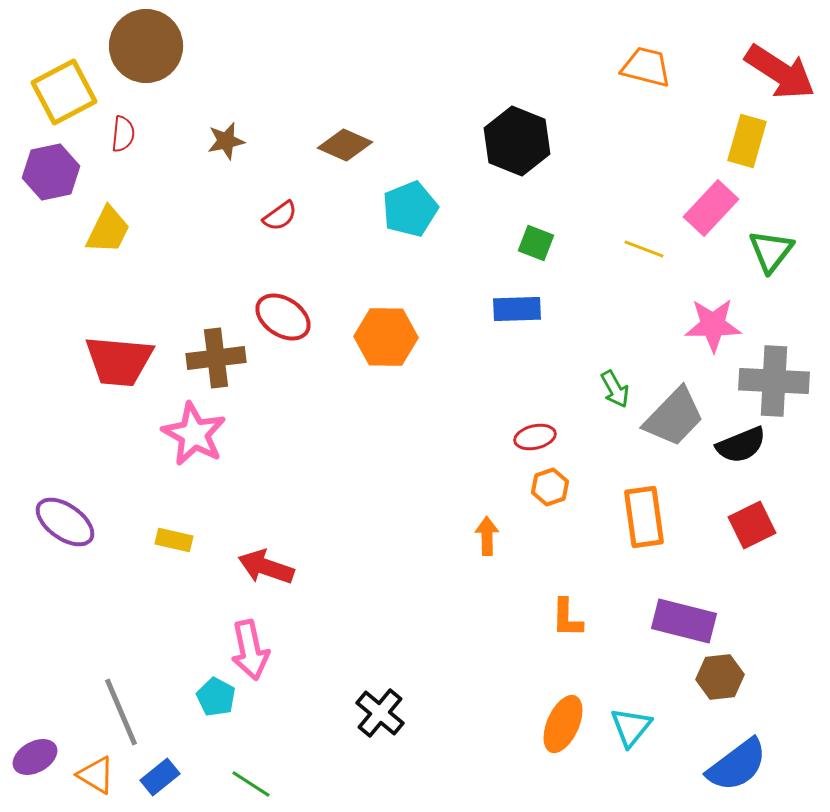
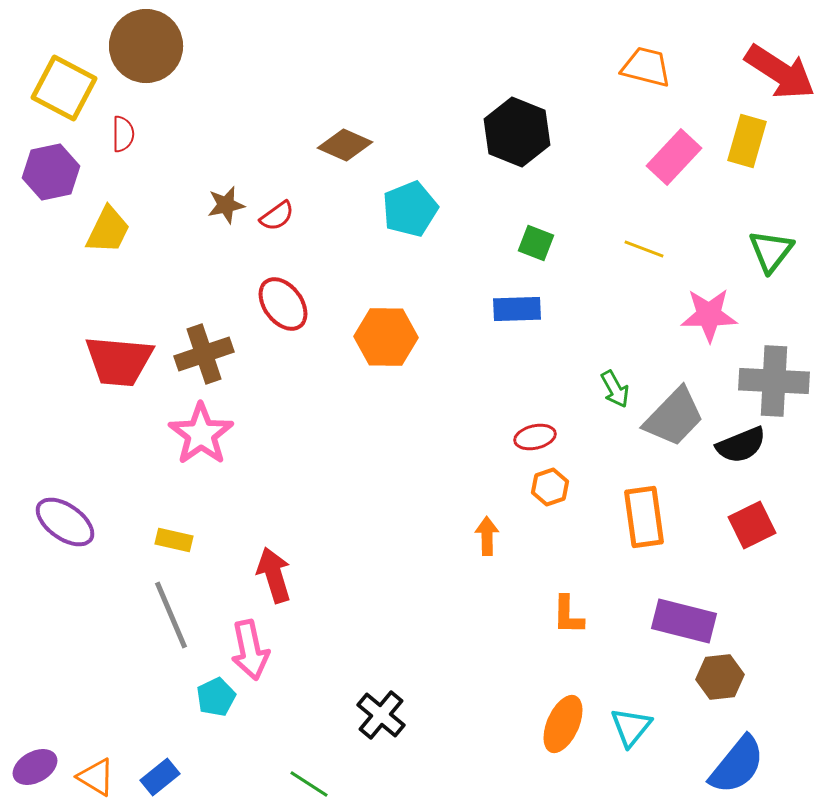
yellow square at (64, 92): moved 4 px up; rotated 34 degrees counterclockwise
red semicircle at (123, 134): rotated 6 degrees counterclockwise
brown star at (226, 141): moved 64 px down
black hexagon at (517, 141): moved 9 px up
pink rectangle at (711, 208): moved 37 px left, 51 px up
red semicircle at (280, 216): moved 3 px left
red ellipse at (283, 317): moved 13 px up; rotated 20 degrees clockwise
pink star at (713, 325): moved 4 px left, 10 px up
brown cross at (216, 358): moved 12 px left, 4 px up; rotated 12 degrees counterclockwise
pink star at (194, 434): moved 7 px right; rotated 8 degrees clockwise
red arrow at (266, 567): moved 8 px right, 8 px down; rotated 54 degrees clockwise
orange L-shape at (567, 618): moved 1 px right, 3 px up
cyan pentagon at (216, 697): rotated 18 degrees clockwise
gray line at (121, 712): moved 50 px right, 97 px up
black cross at (380, 713): moved 1 px right, 2 px down
purple ellipse at (35, 757): moved 10 px down
blue semicircle at (737, 765): rotated 14 degrees counterclockwise
orange triangle at (96, 775): moved 2 px down
green line at (251, 784): moved 58 px right
